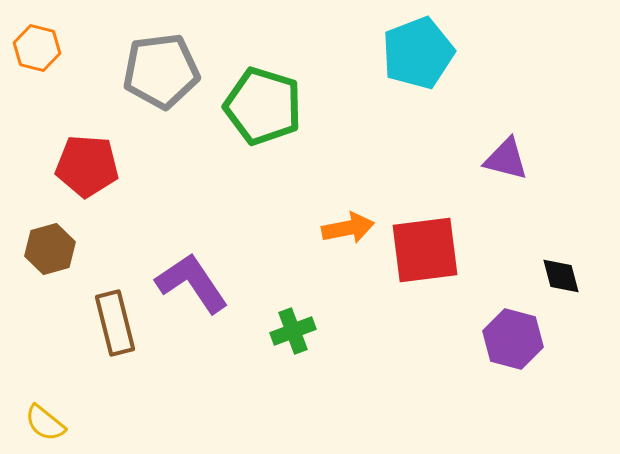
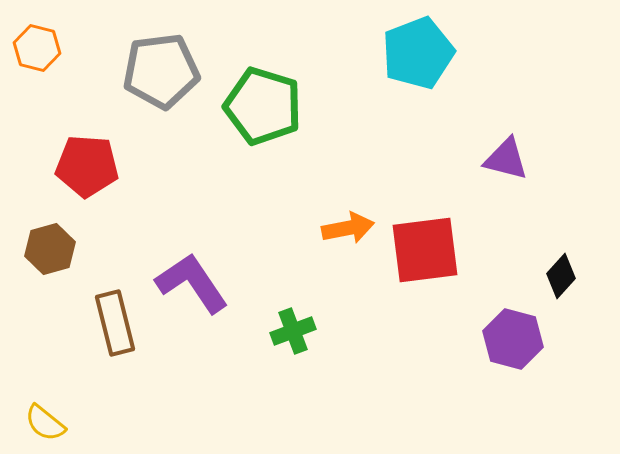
black diamond: rotated 57 degrees clockwise
